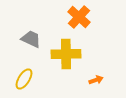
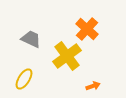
orange cross: moved 8 px right, 12 px down
yellow cross: moved 1 px right, 2 px down; rotated 36 degrees counterclockwise
orange arrow: moved 3 px left, 6 px down
